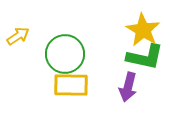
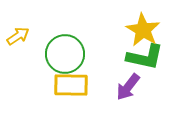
purple arrow: rotated 24 degrees clockwise
